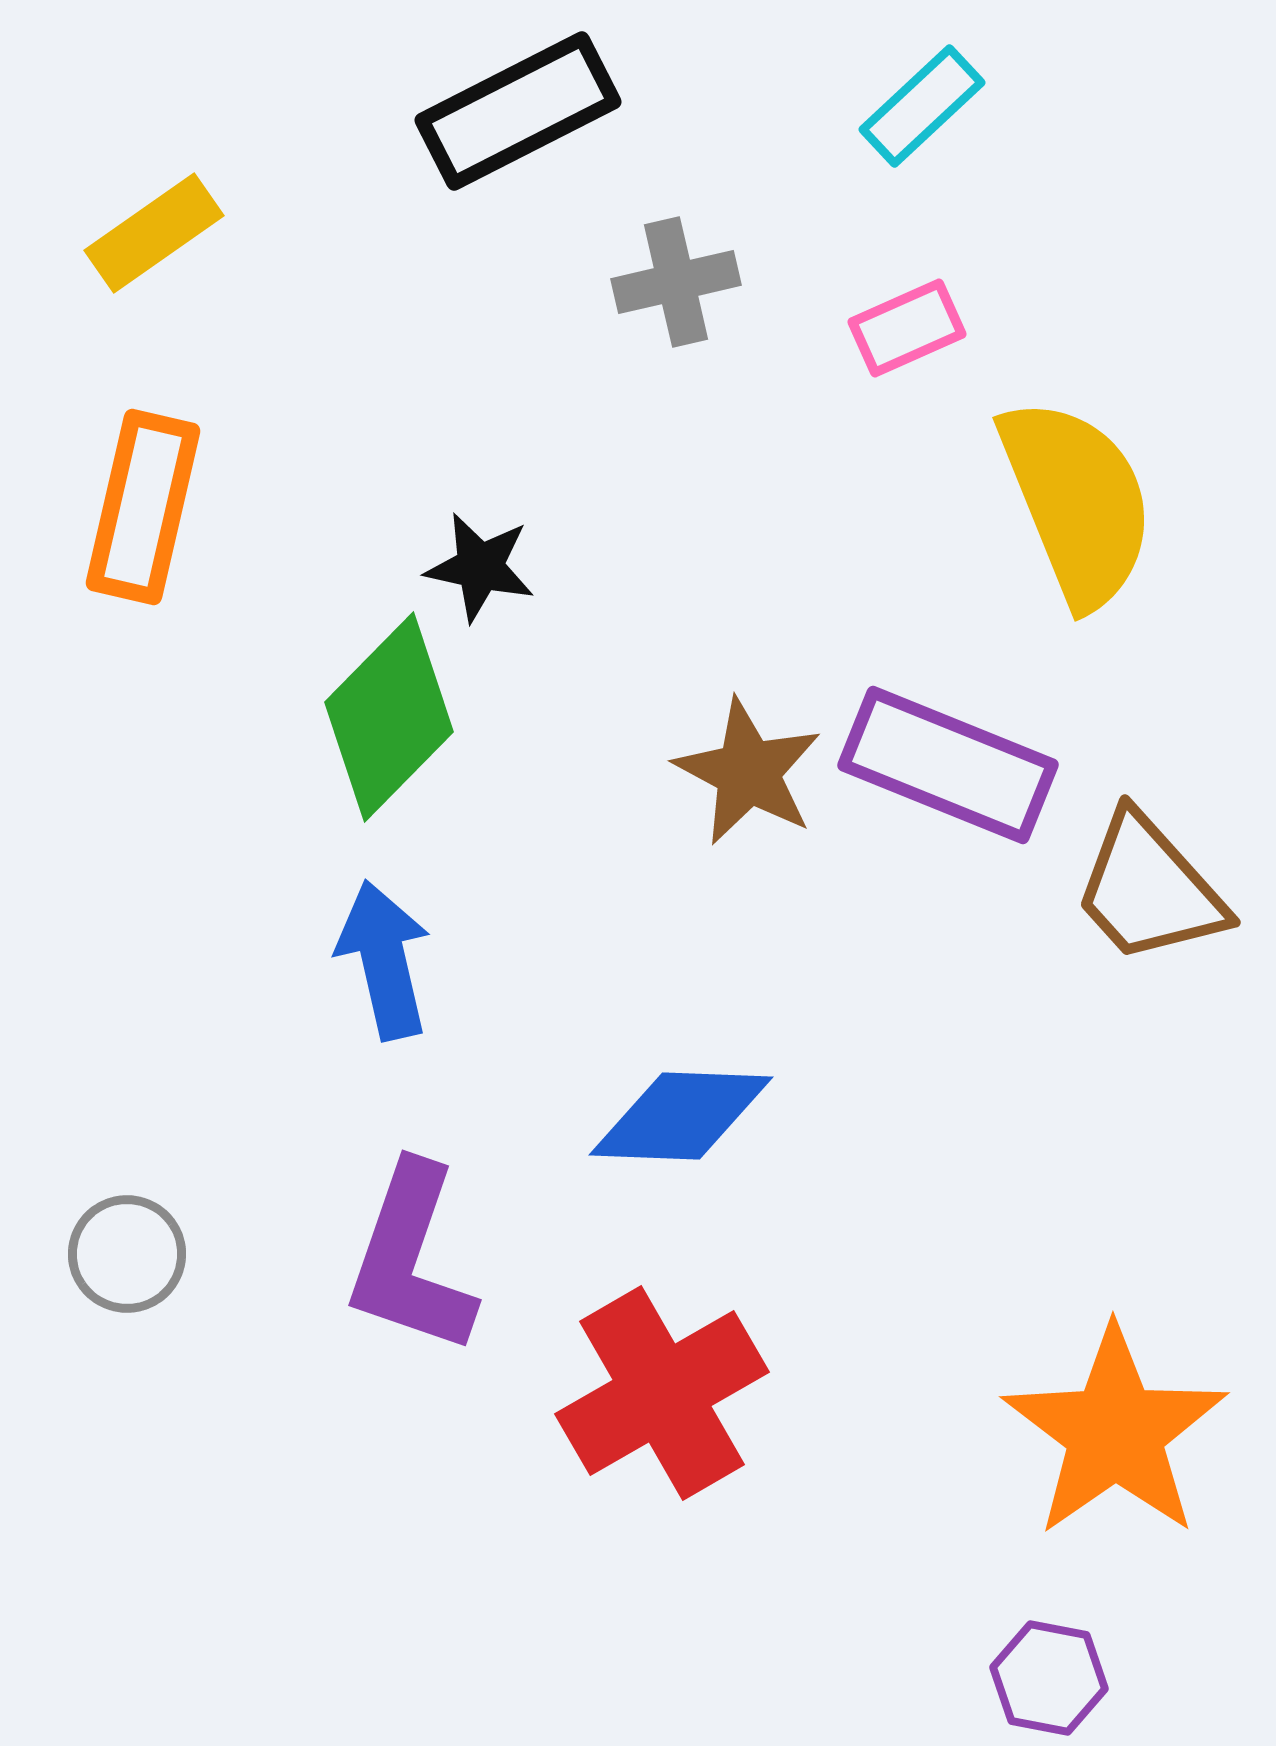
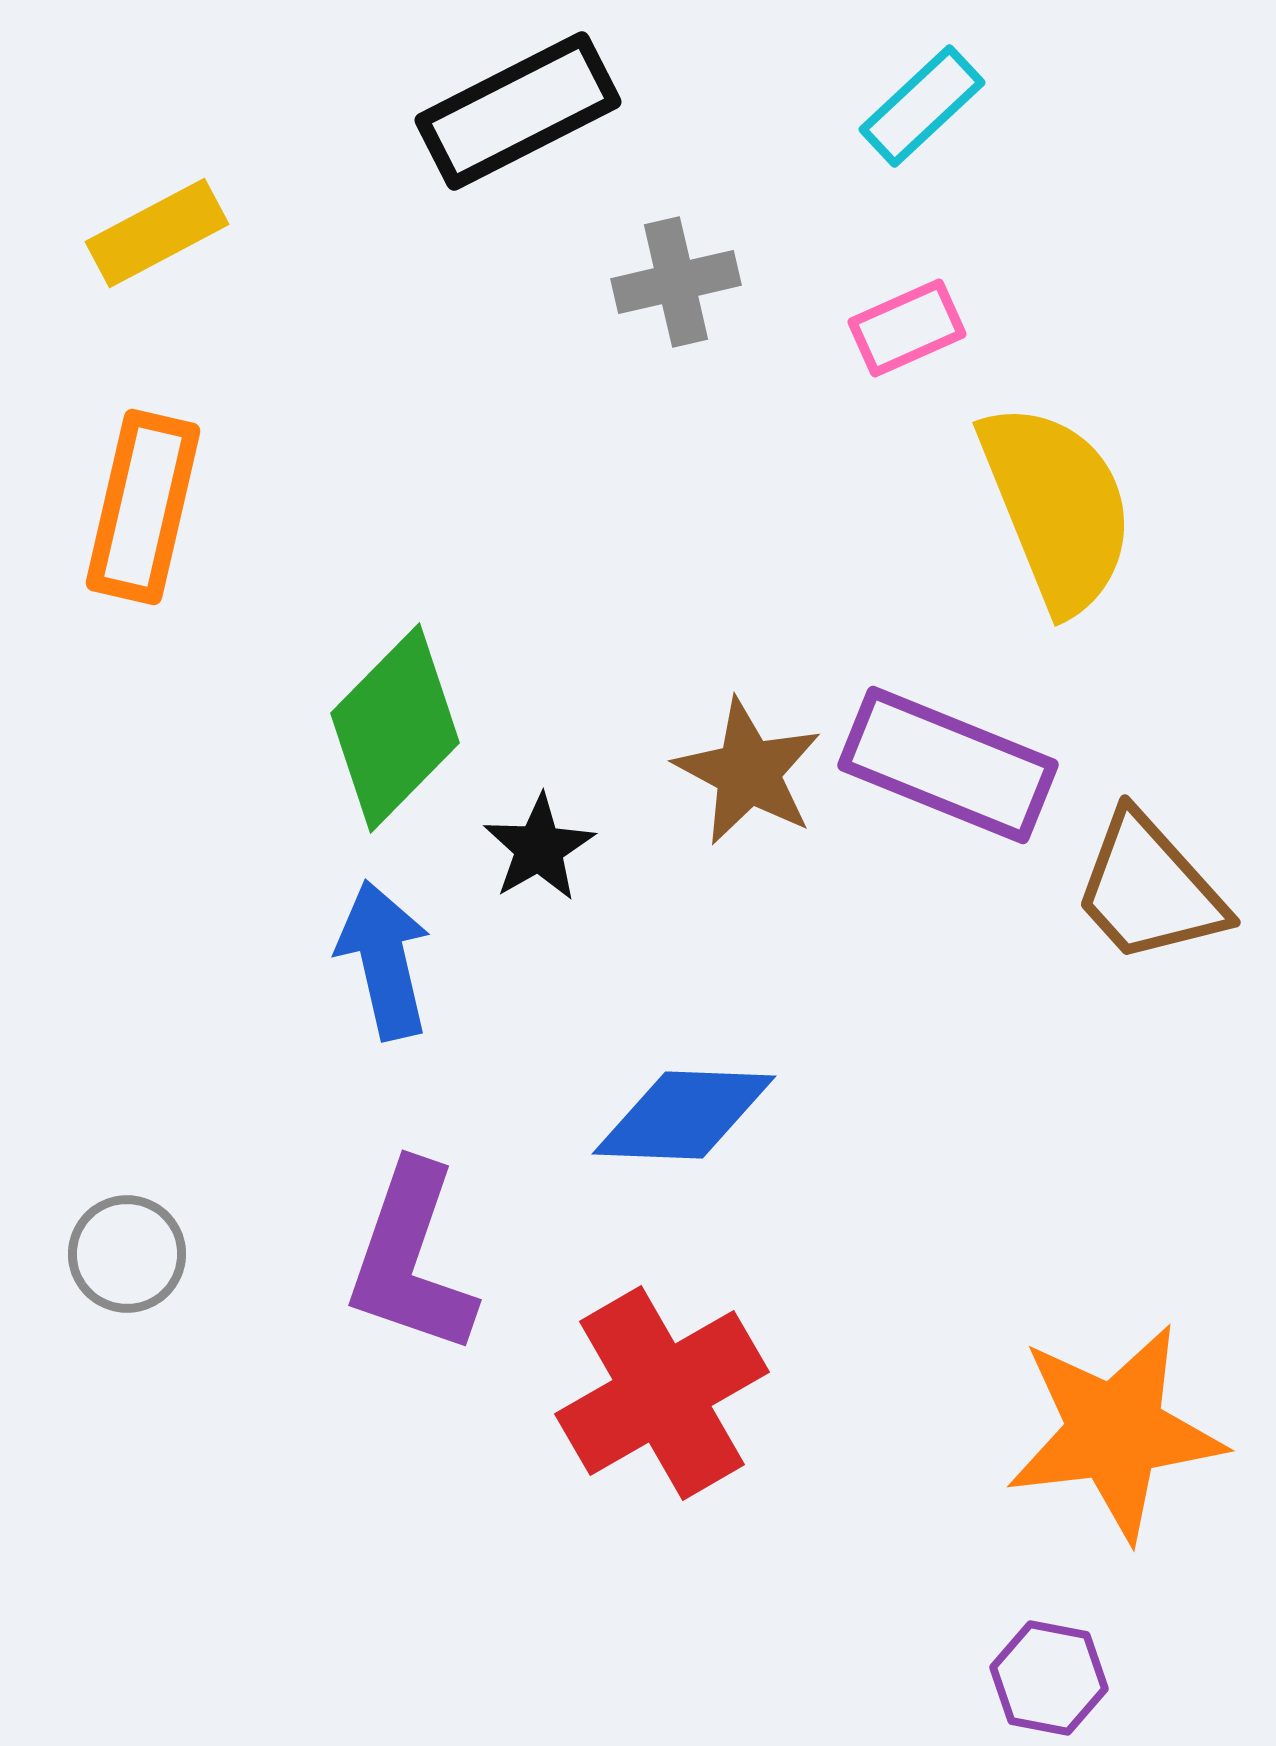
yellow rectangle: moved 3 px right; rotated 7 degrees clockwise
yellow semicircle: moved 20 px left, 5 px down
black star: moved 59 px right, 281 px down; rotated 30 degrees clockwise
green diamond: moved 6 px right, 11 px down
blue diamond: moved 3 px right, 1 px up
orange star: rotated 28 degrees clockwise
